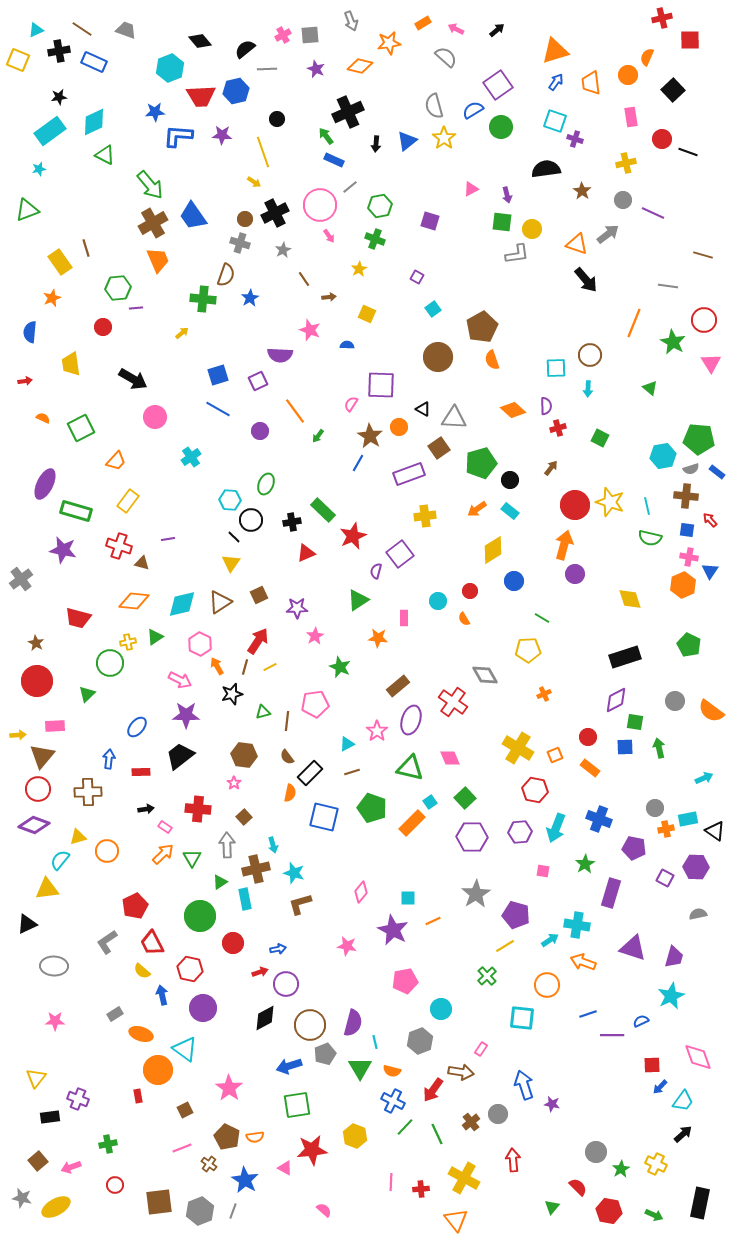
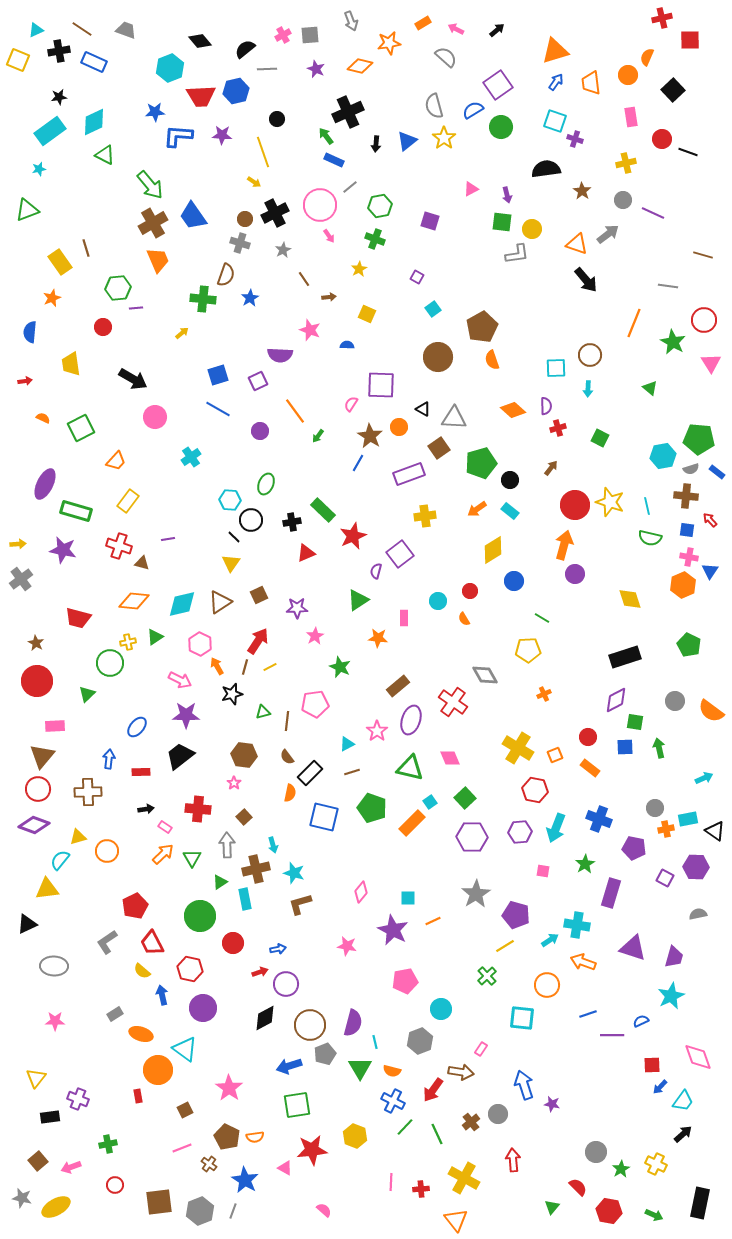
yellow arrow at (18, 735): moved 191 px up
